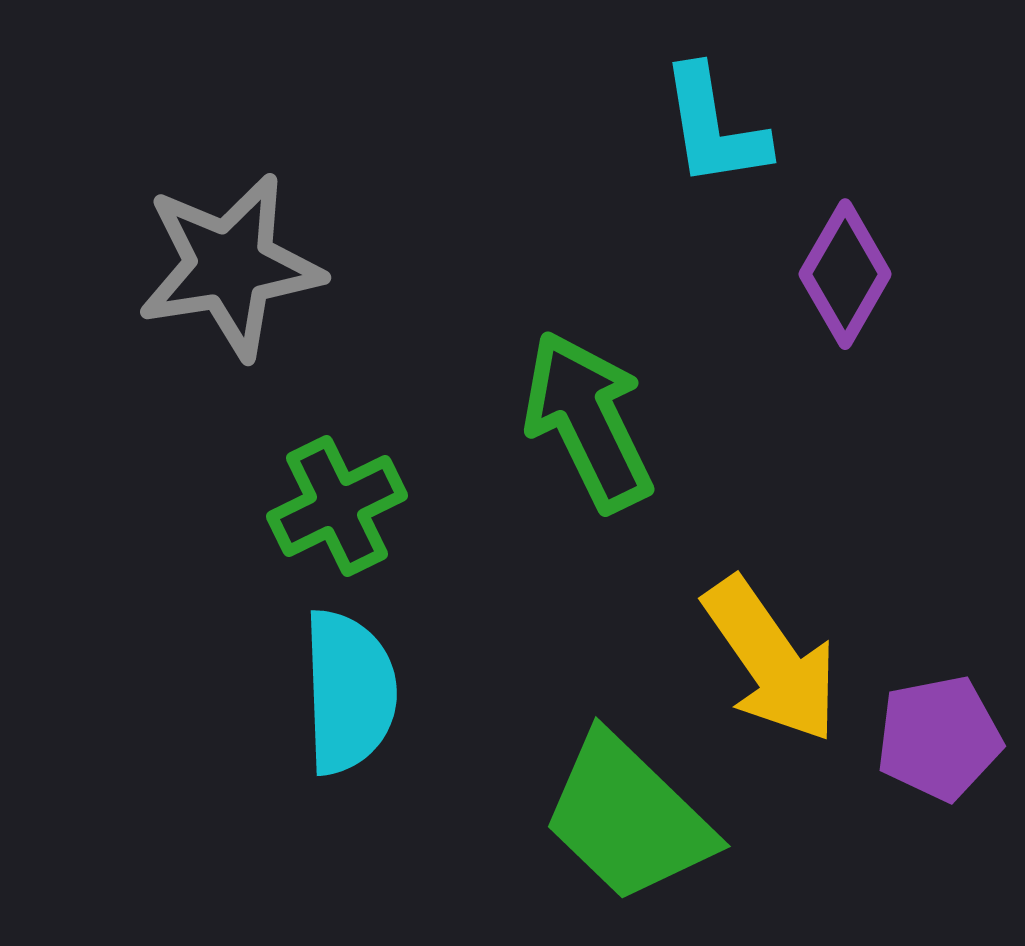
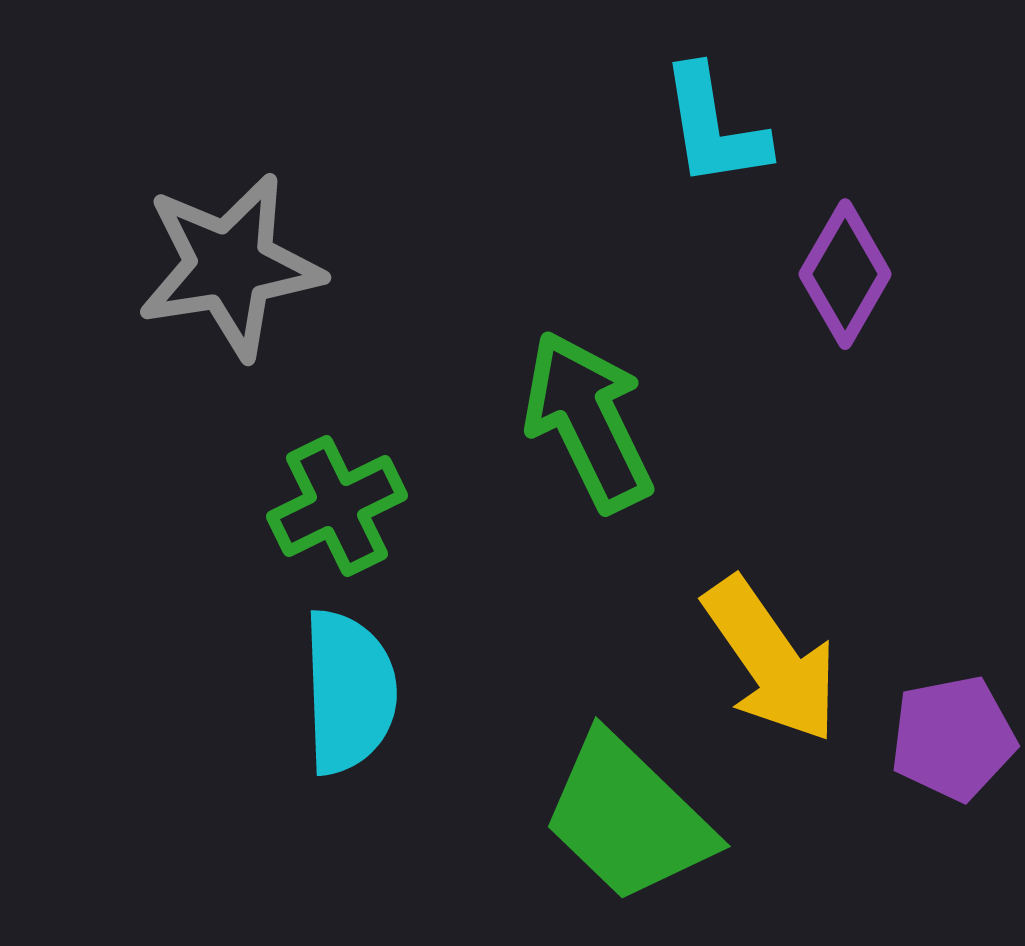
purple pentagon: moved 14 px right
